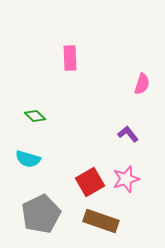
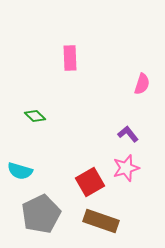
cyan semicircle: moved 8 px left, 12 px down
pink star: moved 11 px up
